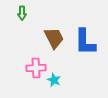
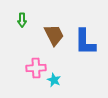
green arrow: moved 7 px down
brown trapezoid: moved 3 px up
